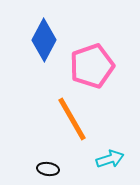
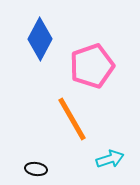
blue diamond: moved 4 px left, 1 px up
black ellipse: moved 12 px left
